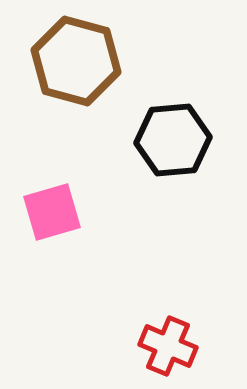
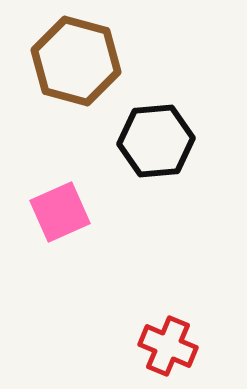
black hexagon: moved 17 px left, 1 px down
pink square: moved 8 px right; rotated 8 degrees counterclockwise
